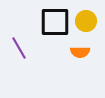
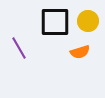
yellow circle: moved 2 px right
orange semicircle: rotated 18 degrees counterclockwise
